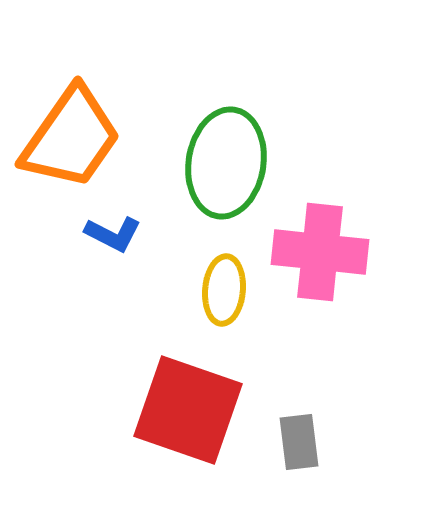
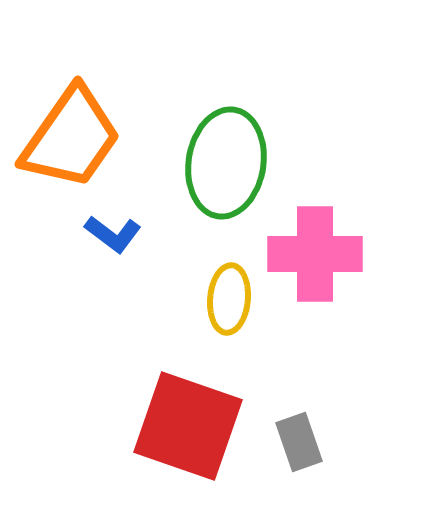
blue L-shape: rotated 10 degrees clockwise
pink cross: moved 5 px left, 2 px down; rotated 6 degrees counterclockwise
yellow ellipse: moved 5 px right, 9 px down
red square: moved 16 px down
gray rectangle: rotated 12 degrees counterclockwise
